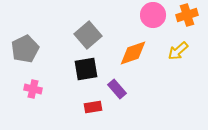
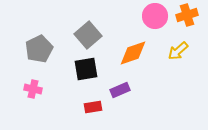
pink circle: moved 2 px right, 1 px down
gray pentagon: moved 14 px right
purple rectangle: moved 3 px right, 1 px down; rotated 72 degrees counterclockwise
